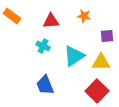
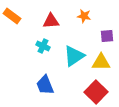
red square: moved 1 px left, 1 px down
